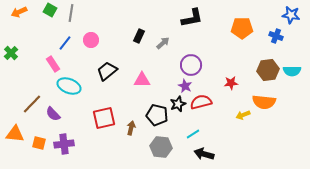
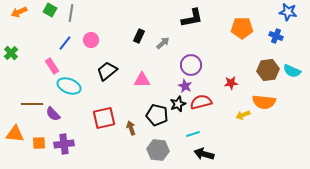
blue star: moved 3 px left, 3 px up
pink rectangle: moved 1 px left, 2 px down
cyan semicircle: rotated 24 degrees clockwise
brown line: rotated 45 degrees clockwise
brown arrow: rotated 32 degrees counterclockwise
cyan line: rotated 16 degrees clockwise
orange square: rotated 16 degrees counterclockwise
gray hexagon: moved 3 px left, 3 px down
